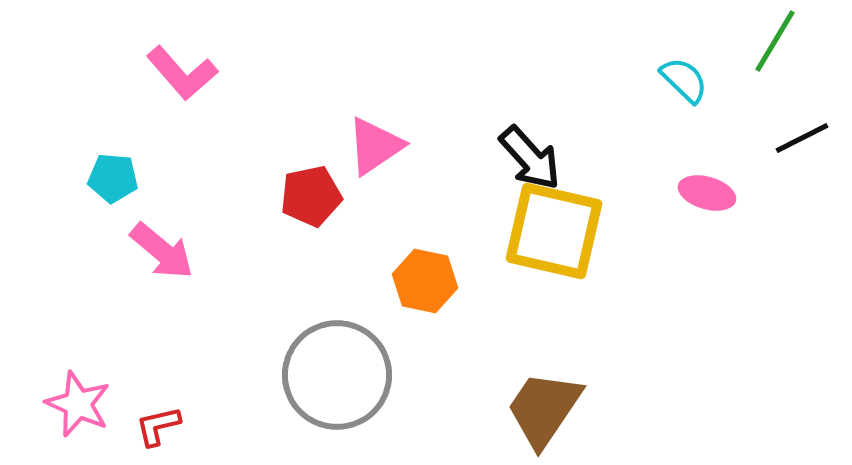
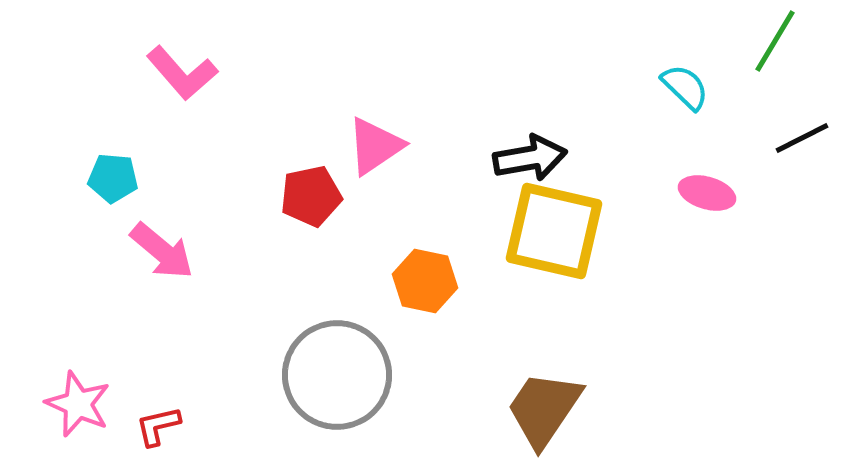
cyan semicircle: moved 1 px right, 7 px down
black arrow: rotated 58 degrees counterclockwise
